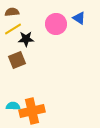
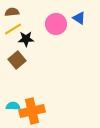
brown square: rotated 18 degrees counterclockwise
